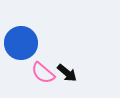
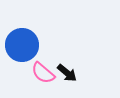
blue circle: moved 1 px right, 2 px down
